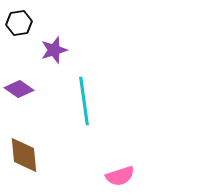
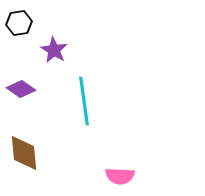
purple star: rotated 24 degrees counterclockwise
purple diamond: moved 2 px right
brown diamond: moved 2 px up
pink semicircle: rotated 20 degrees clockwise
